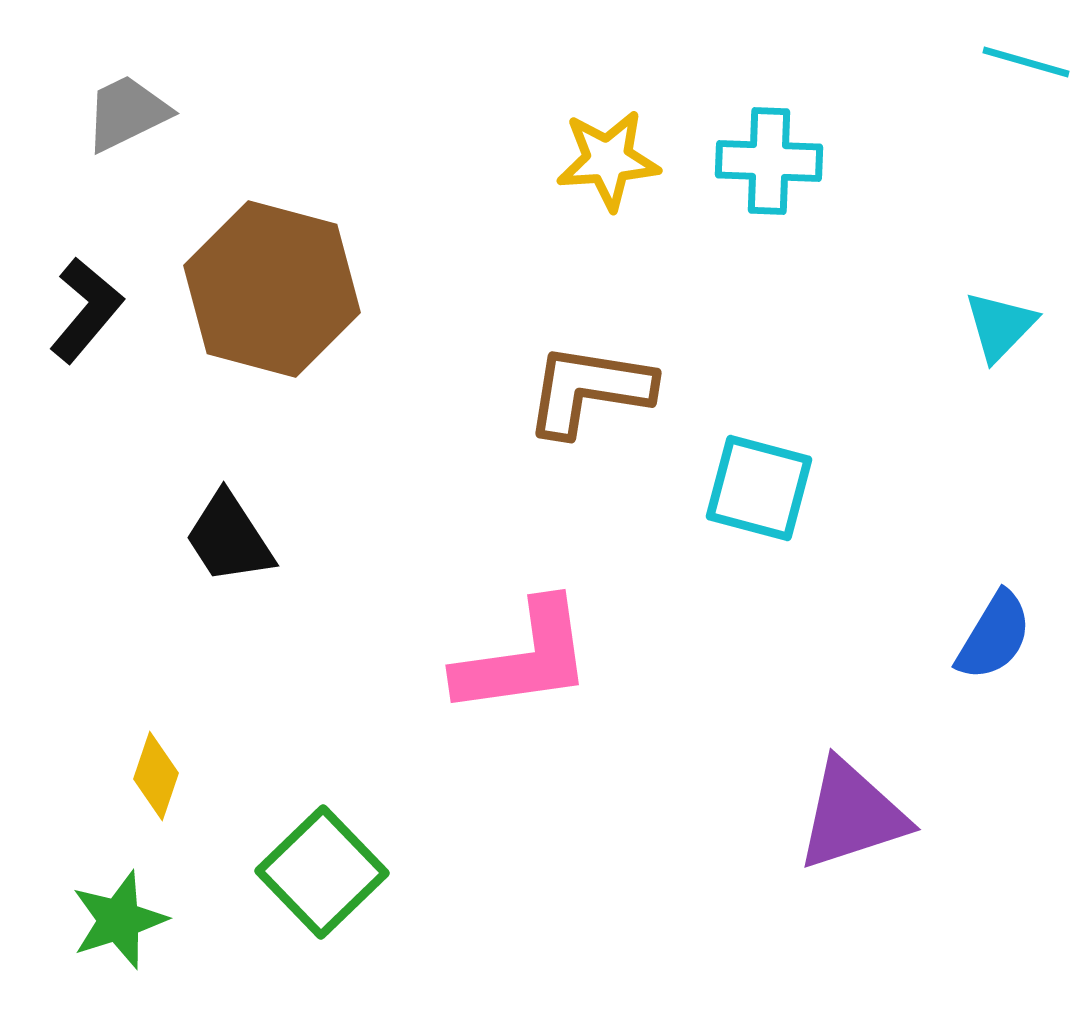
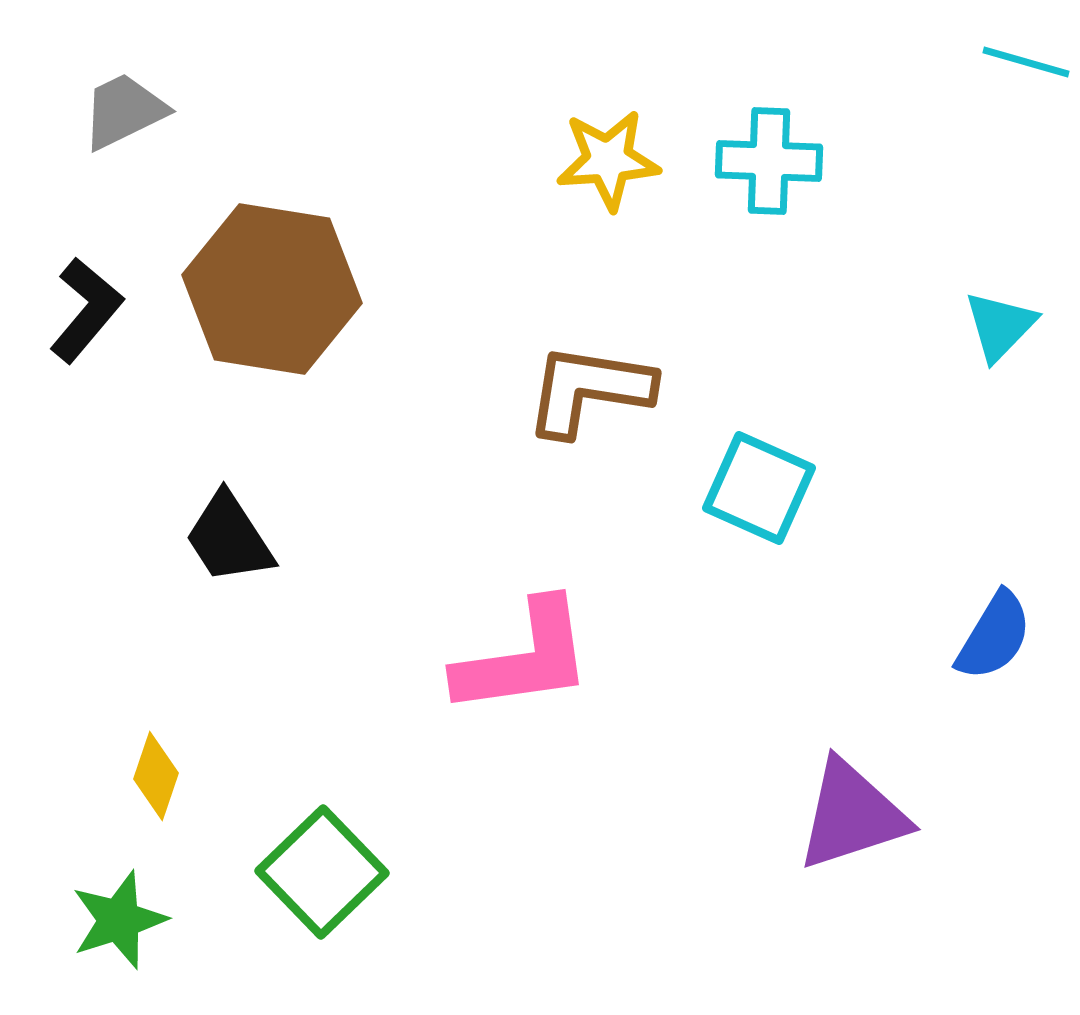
gray trapezoid: moved 3 px left, 2 px up
brown hexagon: rotated 6 degrees counterclockwise
cyan square: rotated 9 degrees clockwise
